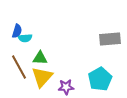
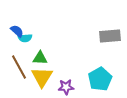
blue semicircle: rotated 64 degrees counterclockwise
gray rectangle: moved 3 px up
yellow triangle: rotated 10 degrees counterclockwise
